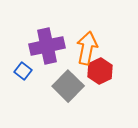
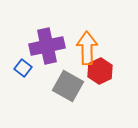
orange arrow: rotated 12 degrees counterclockwise
blue square: moved 3 px up
gray square: rotated 16 degrees counterclockwise
